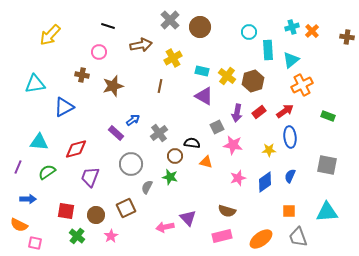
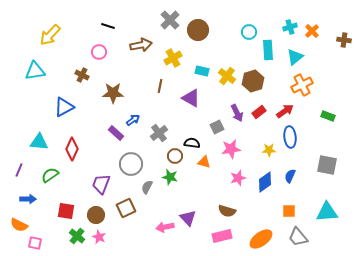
brown circle at (200, 27): moved 2 px left, 3 px down
cyan cross at (292, 27): moved 2 px left
brown cross at (347, 37): moved 3 px left, 3 px down
cyan triangle at (291, 60): moved 4 px right, 3 px up
brown cross at (82, 75): rotated 16 degrees clockwise
cyan triangle at (35, 84): moved 13 px up
brown star at (113, 86): moved 7 px down; rotated 15 degrees clockwise
purple triangle at (204, 96): moved 13 px left, 2 px down
purple arrow at (237, 113): rotated 36 degrees counterclockwise
pink star at (233, 145): moved 2 px left, 4 px down; rotated 18 degrees counterclockwise
red diamond at (76, 149): moved 4 px left; rotated 50 degrees counterclockwise
orange triangle at (206, 162): moved 2 px left
purple line at (18, 167): moved 1 px right, 3 px down
green semicircle at (47, 172): moved 3 px right, 3 px down
purple trapezoid at (90, 177): moved 11 px right, 7 px down
pink star at (111, 236): moved 12 px left, 1 px down; rotated 16 degrees counterclockwise
gray trapezoid at (298, 237): rotated 20 degrees counterclockwise
